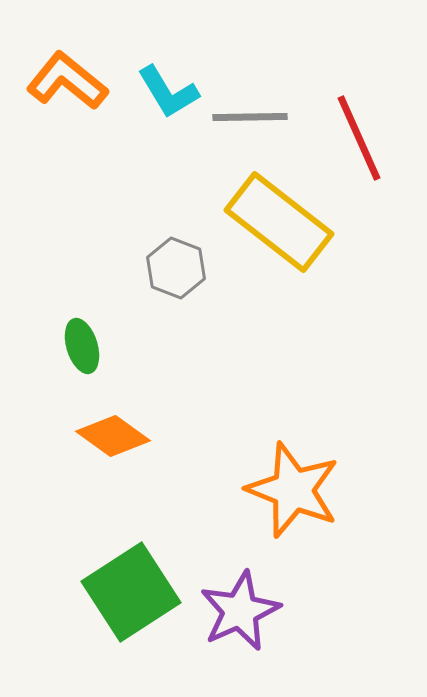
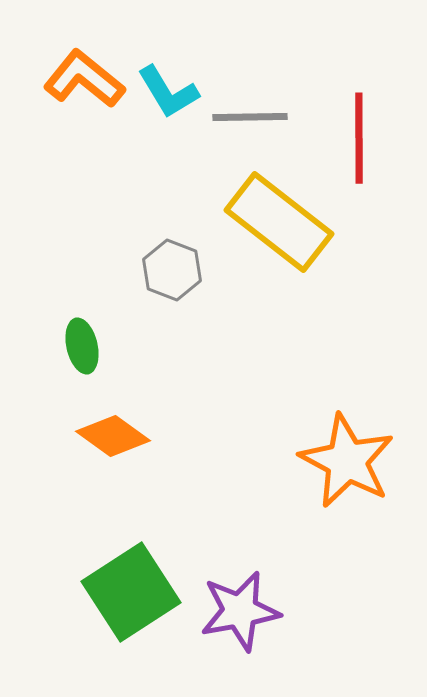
orange L-shape: moved 17 px right, 2 px up
red line: rotated 24 degrees clockwise
gray hexagon: moved 4 px left, 2 px down
green ellipse: rotated 4 degrees clockwise
orange star: moved 54 px right, 29 px up; rotated 6 degrees clockwise
purple star: rotated 14 degrees clockwise
